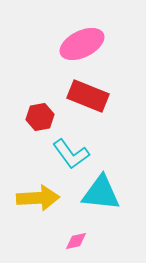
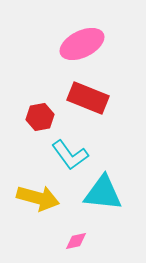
red rectangle: moved 2 px down
cyan L-shape: moved 1 px left, 1 px down
cyan triangle: moved 2 px right
yellow arrow: rotated 18 degrees clockwise
